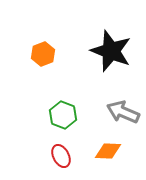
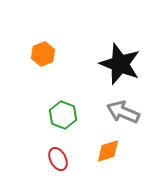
black star: moved 9 px right, 13 px down
orange diamond: rotated 20 degrees counterclockwise
red ellipse: moved 3 px left, 3 px down
